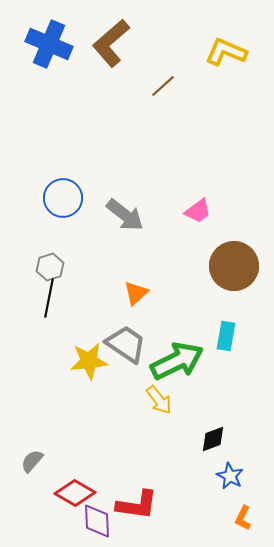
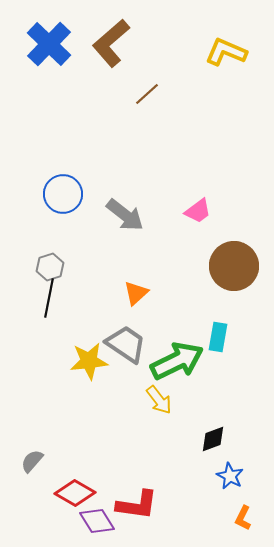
blue cross: rotated 21 degrees clockwise
brown line: moved 16 px left, 8 px down
blue circle: moved 4 px up
cyan rectangle: moved 8 px left, 1 px down
purple diamond: rotated 30 degrees counterclockwise
